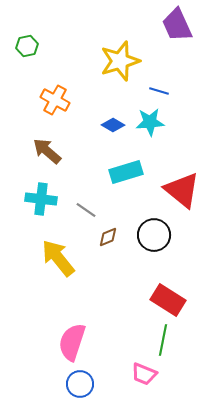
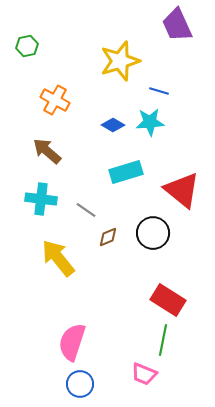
black circle: moved 1 px left, 2 px up
